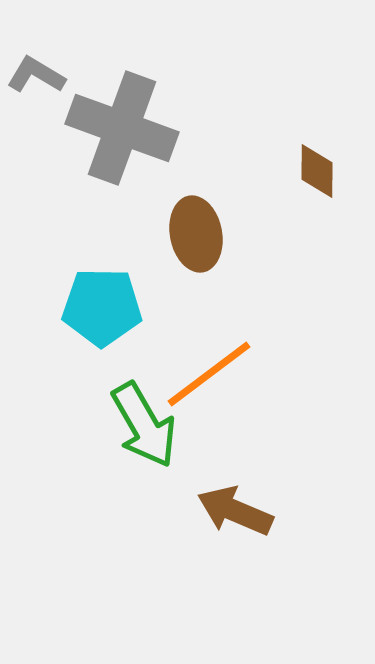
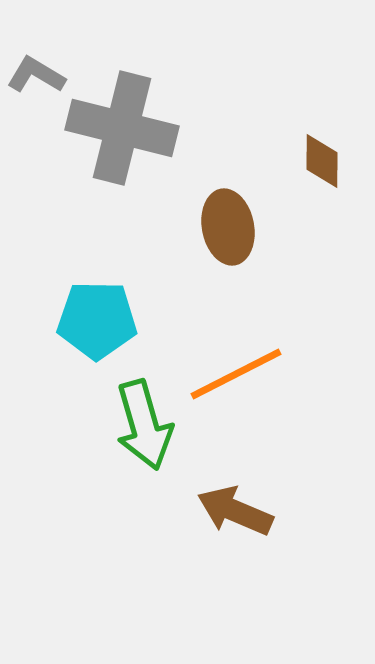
gray cross: rotated 6 degrees counterclockwise
brown diamond: moved 5 px right, 10 px up
brown ellipse: moved 32 px right, 7 px up
cyan pentagon: moved 5 px left, 13 px down
orange line: moved 27 px right; rotated 10 degrees clockwise
green arrow: rotated 14 degrees clockwise
